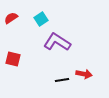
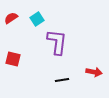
cyan square: moved 4 px left
purple L-shape: rotated 64 degrees clockwise
red arrow: moved 10 px right, 2 px up
